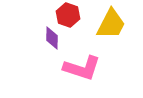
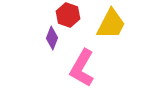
purple diamond: rotated 20 degrees clockwise
pink L-shape: rotated 102 degrees clockwise
